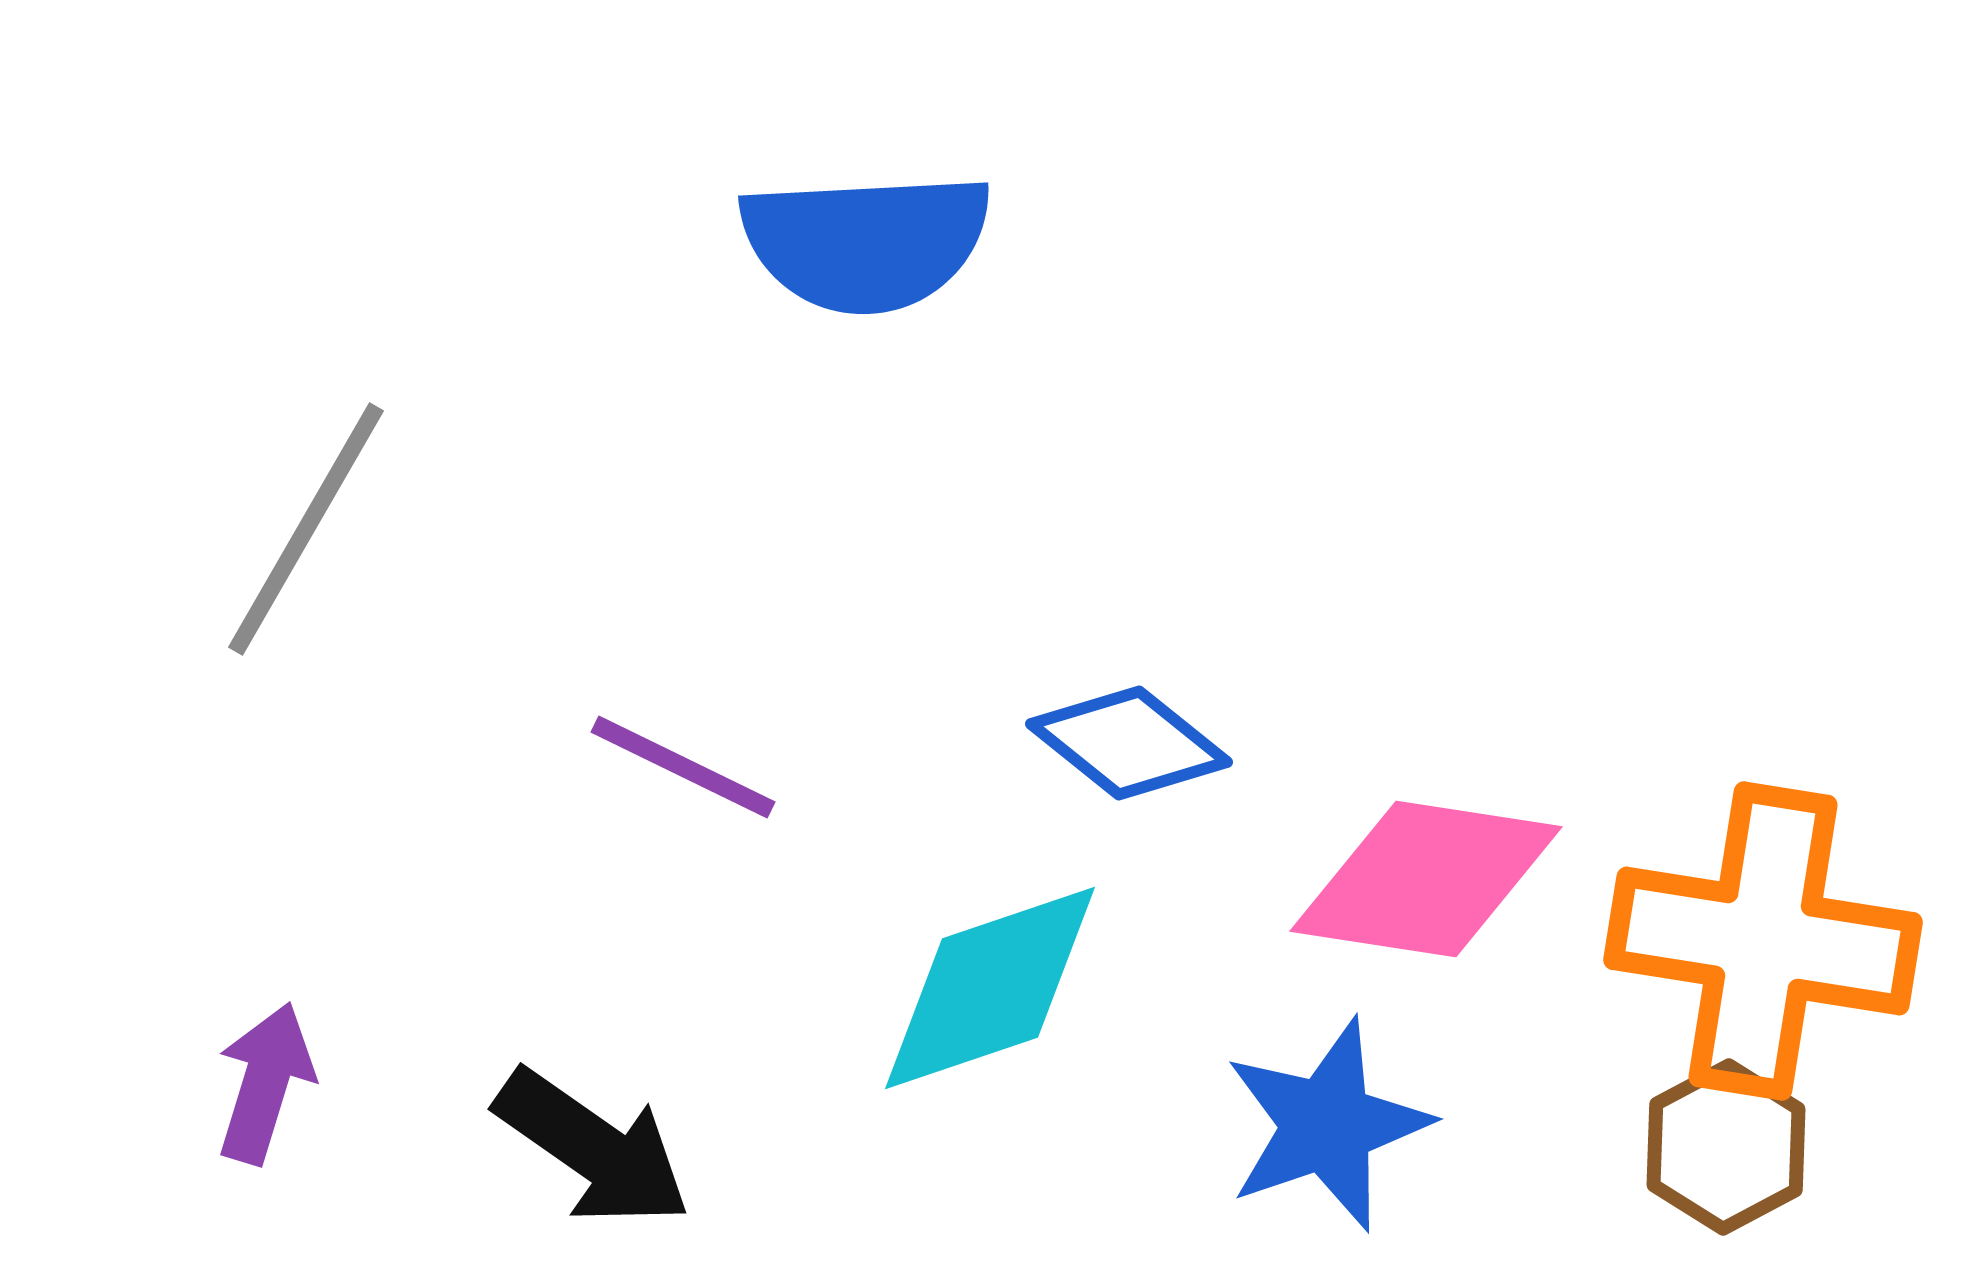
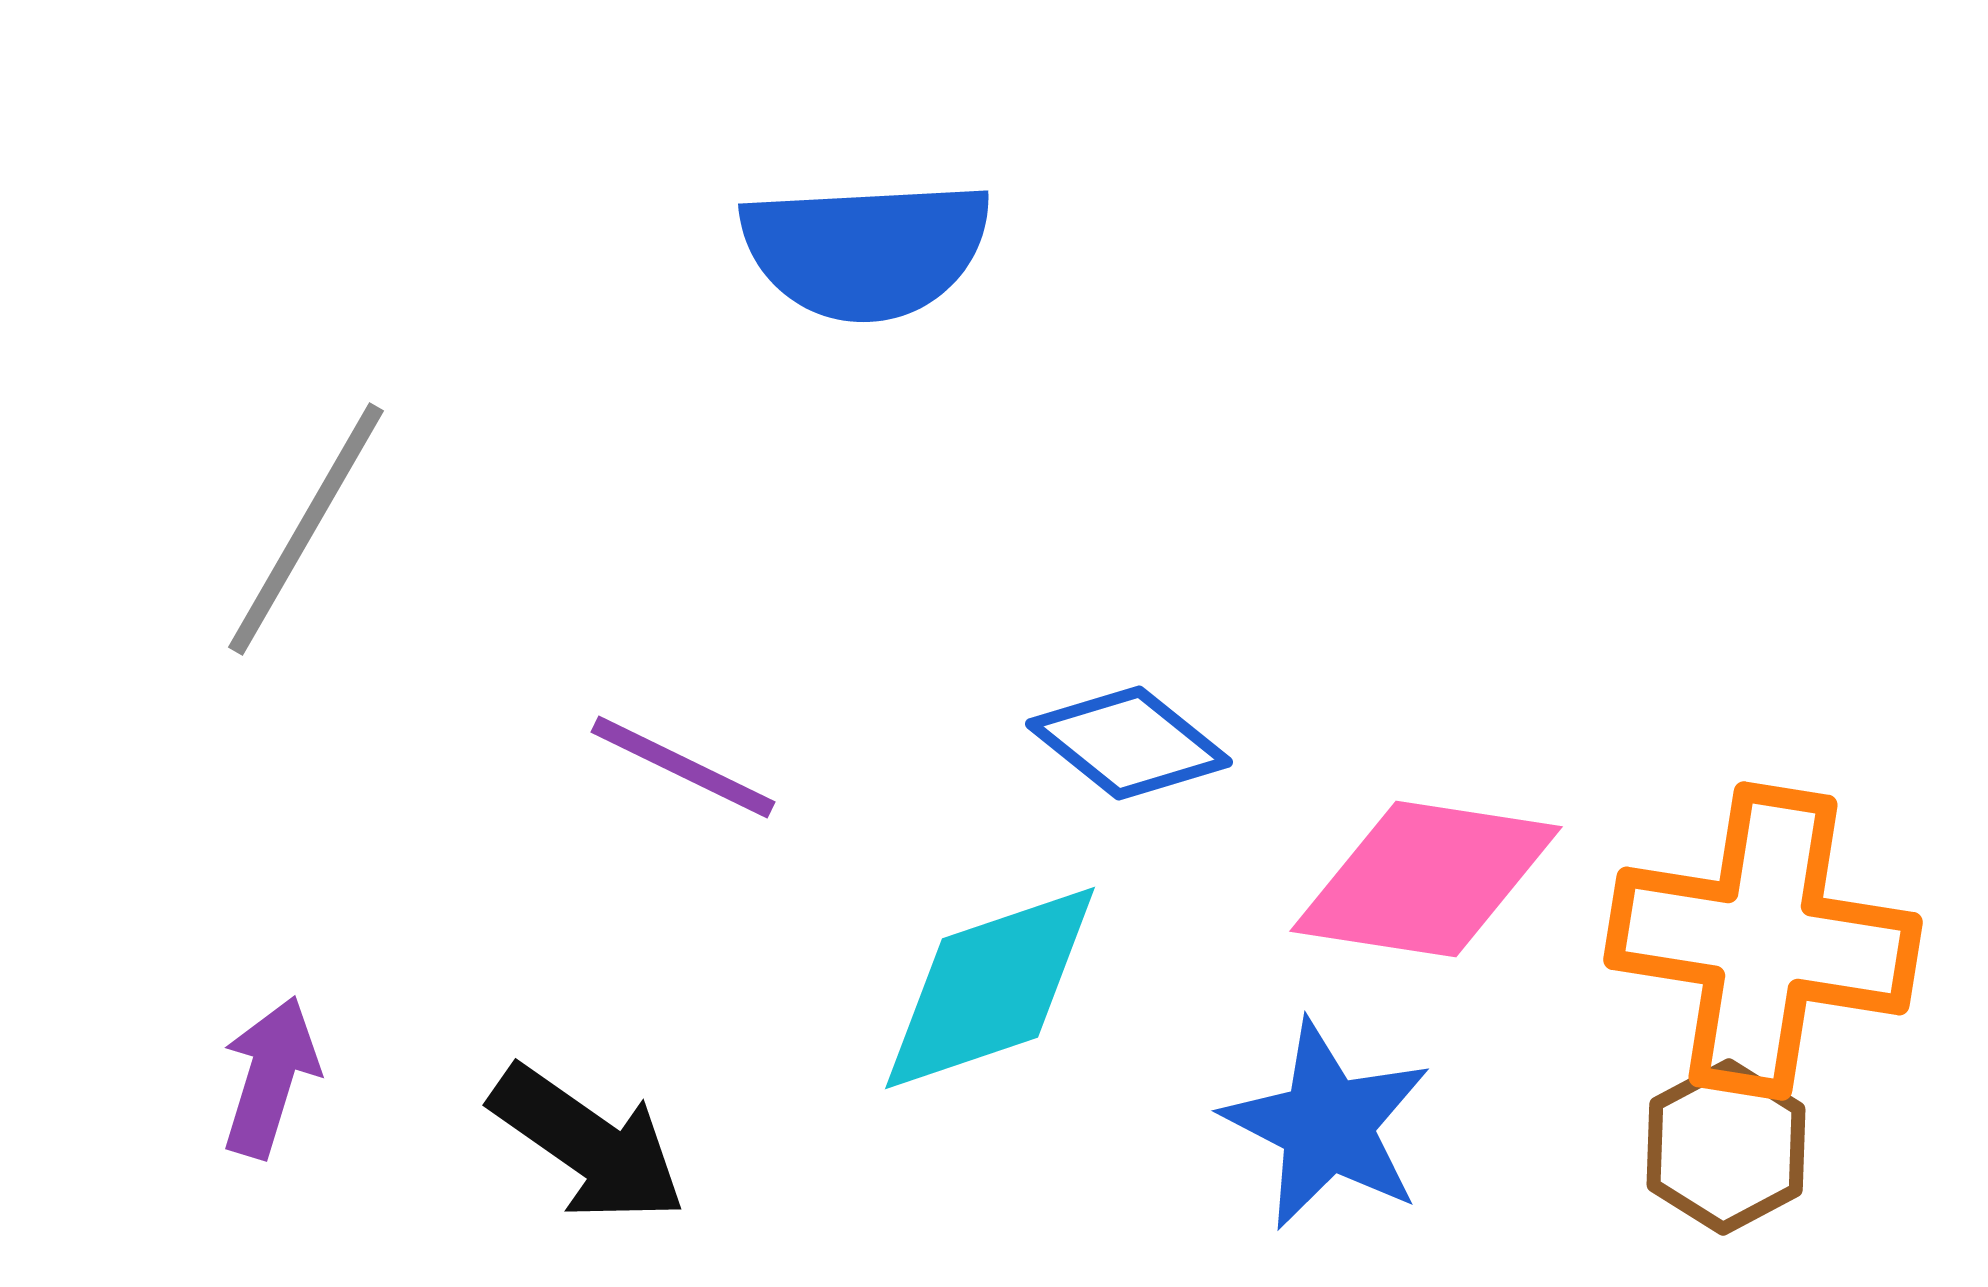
blue semicircle: moved 8 px down
purple arrow: moved 5 px right, 6 px up
blue star: rotated 26 degrees counterclockwise
black arrow: moved 5 px left, 4 px up
